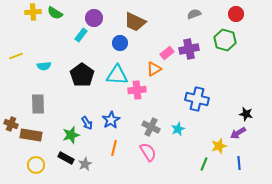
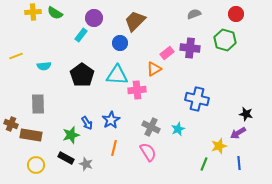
brown trapezoid: moved 1 px up; rotated 110 degrees clockwise
purple cross: moved 1 px right, 1 px up; rotated 18 degrees clockwise
gray star: moved 1 px right; rotated 24 degrees counterclockwise
